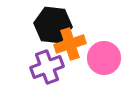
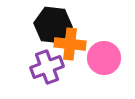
orange cross: rotated 24 degrees clockwise
